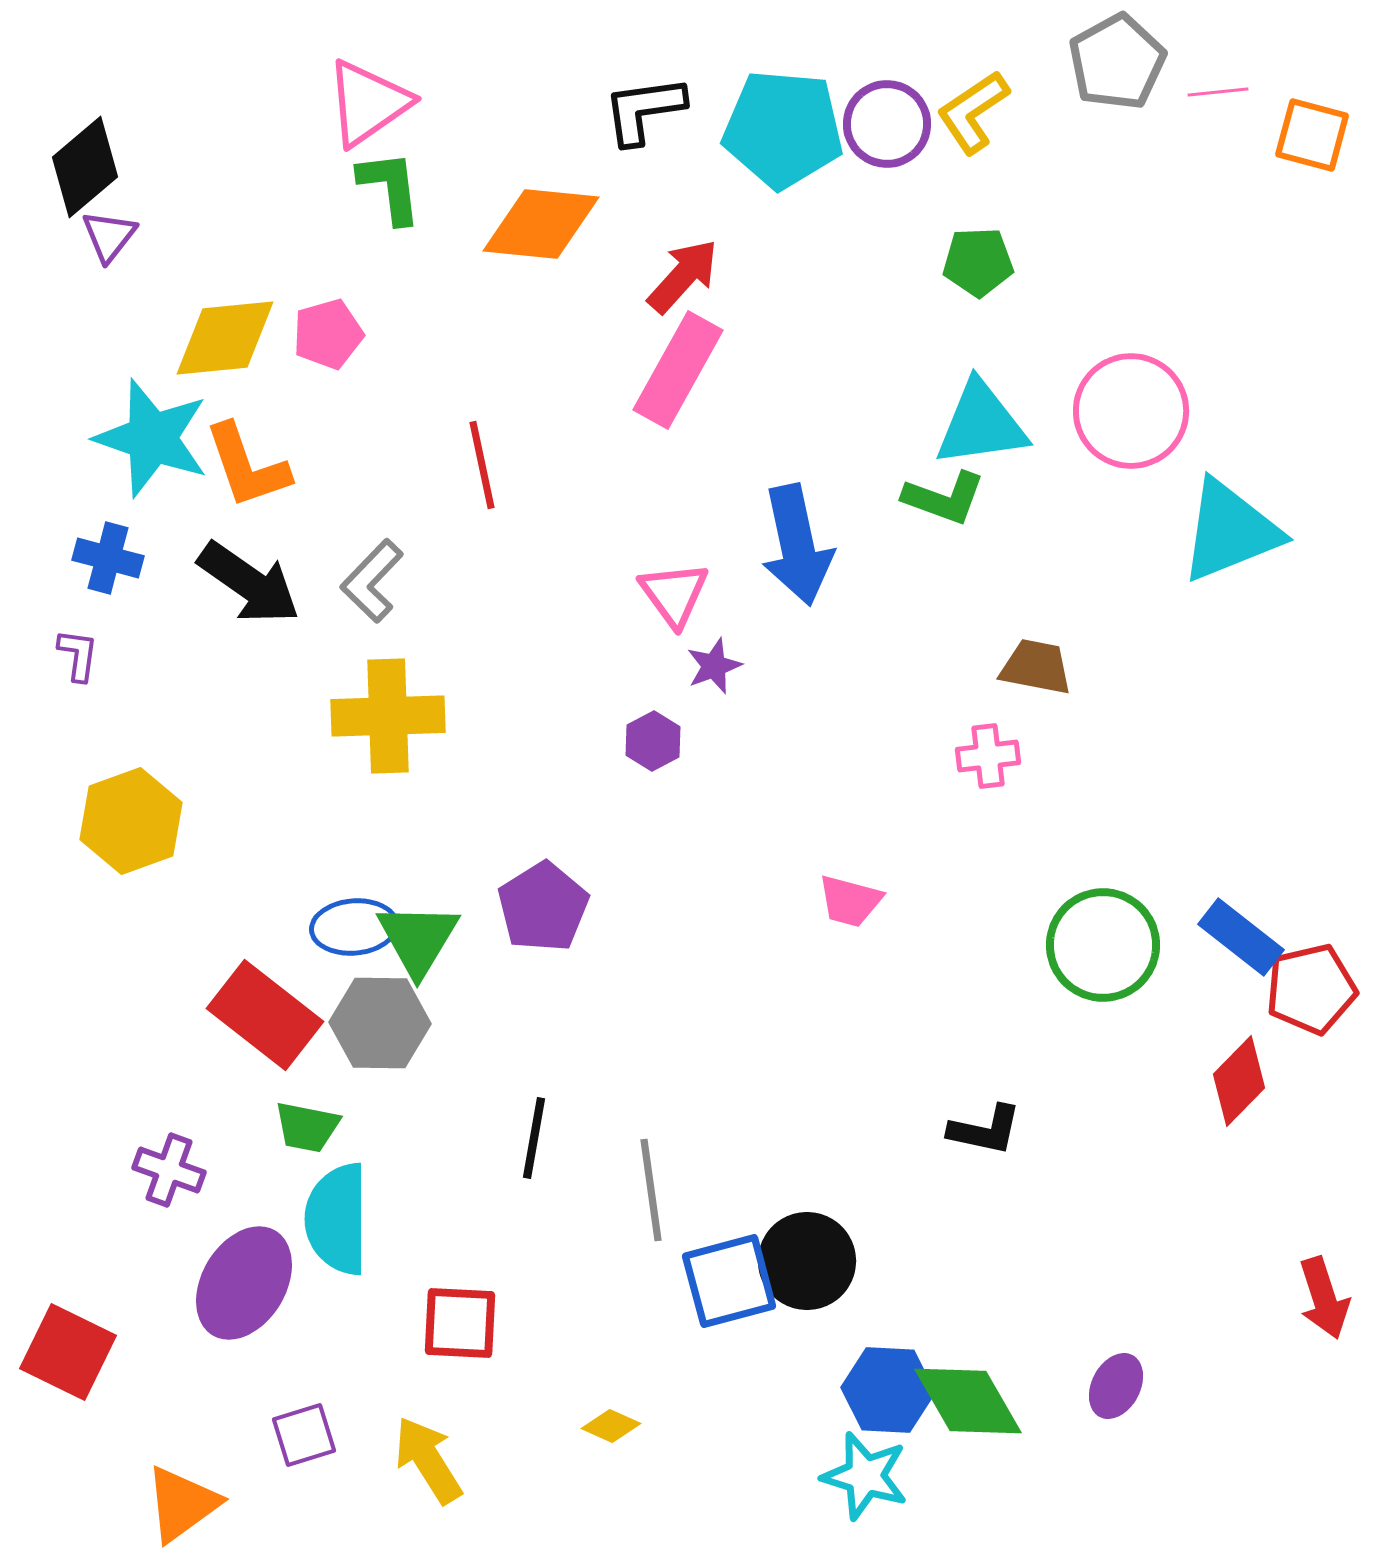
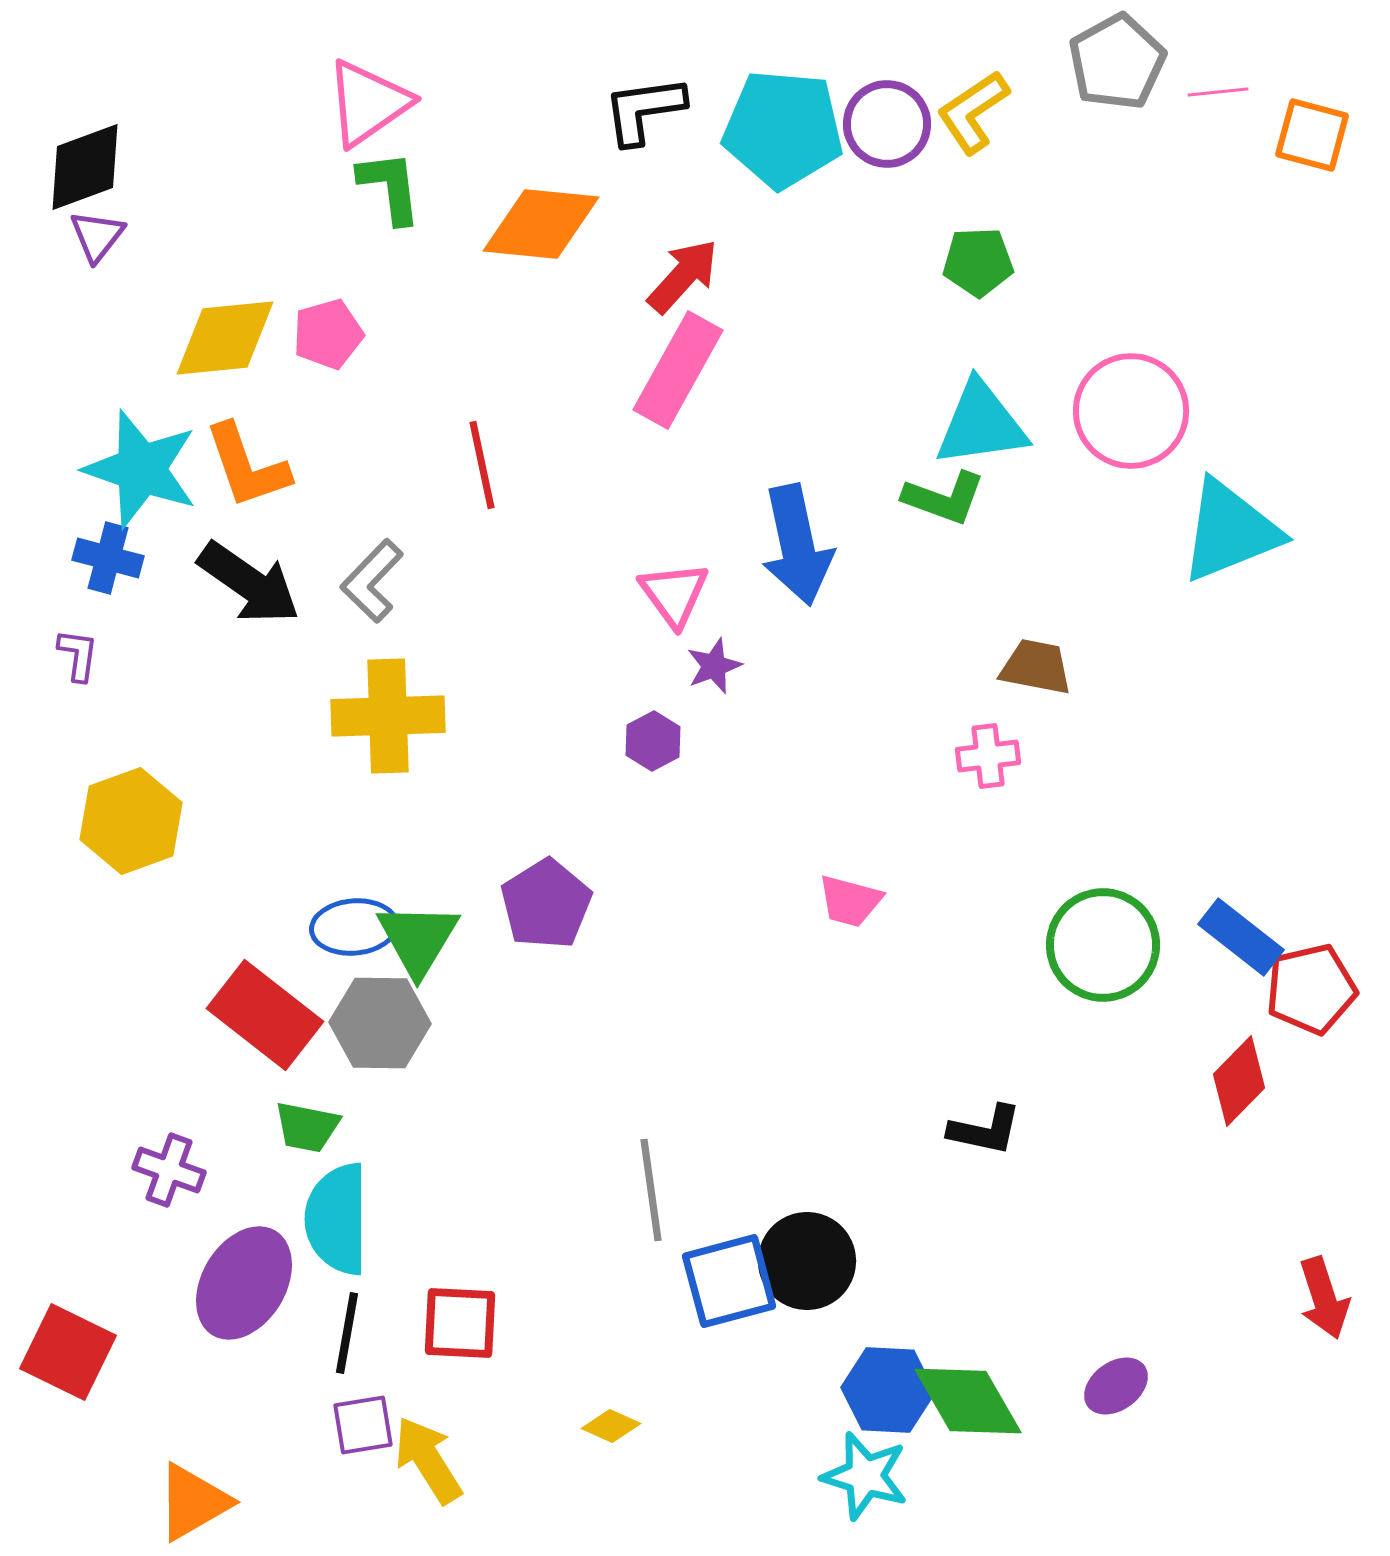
black diamond at (85, 167): rotated 20 degrees clockwise
purple triangle at (109, 236): moved 12 px left
cyan star at (152, 438): moved 11 px left, 31 px down
purple pentagon at (543, 907): moved 3 px right, 3 px up
black line at (534, 1138): moved 187 px left, 195 px down
purple ellipse at (1116, 1386): rotated 26 degrees clockwise
purple square at (304, 1435): moved 59 px right, 10 px up; rotated 8 degrees clockwise
orange triangle at (182, 1504): moved 11 px right, 2 px up; rotated 6 degrees clockwise
